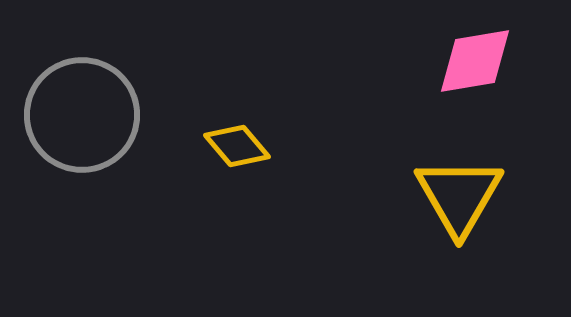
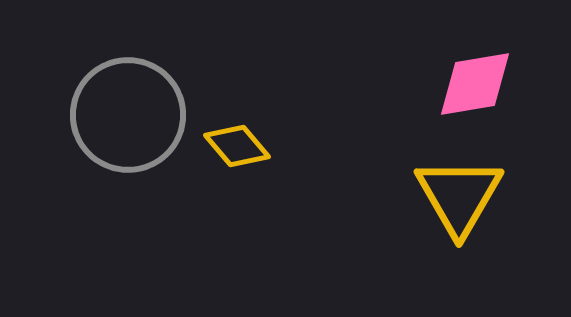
pink diamond: moved 23 px down
gray circle: moved 46 px right
